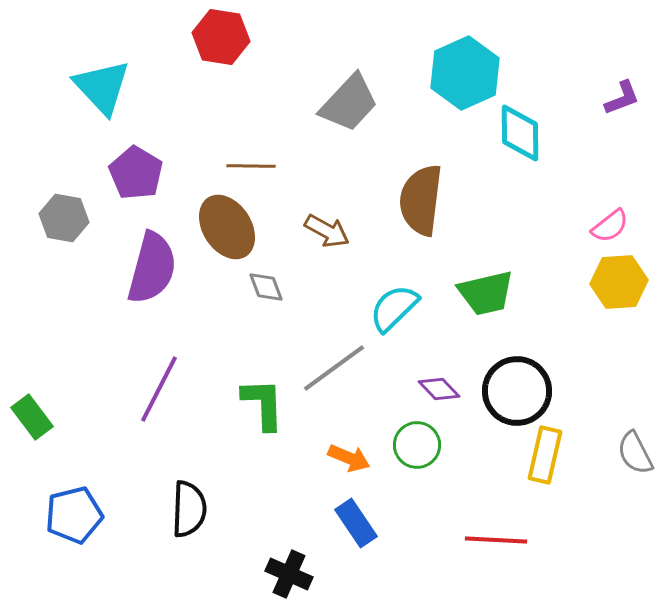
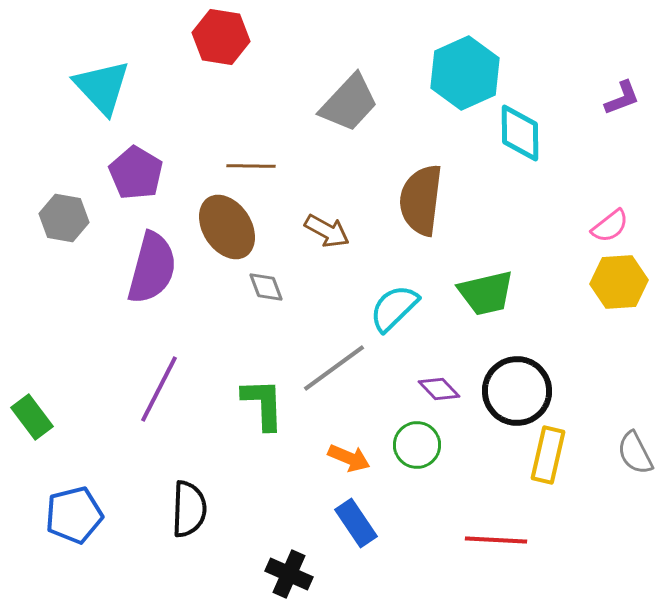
yellow rectangle: moved 3 px right
